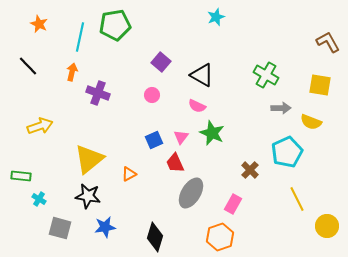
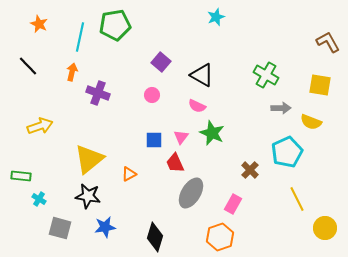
blue square: rotated 24 degrees clockwise
yellow circle: moved 2 px left, 2 px down
